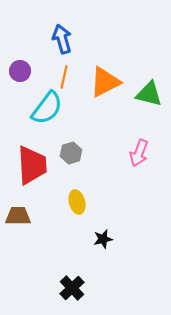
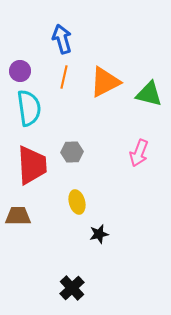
cyan semicircle: moved 18 px left; rotated 45 degrees counterclockwise
gray hexagon: moved 1 px right, 1 px up; rotated 15 degrees clockwise
black star: moved 4 px left, 5 px up
